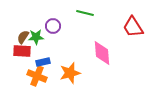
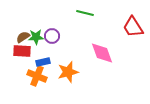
purple circle: moved 1 px left, 10 px down
brown semicircle: rotated 24 degrees clockwise
pink diamond: rotated 15 degrees counterclockwise
orange star: moved 2 px left, 1 px up
